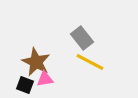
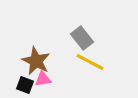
brown star: moved 1 px up
pink triangle: moved 2 px left
